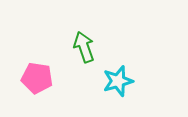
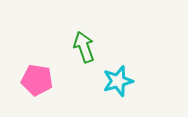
pink pentagon: moved 2 px down
